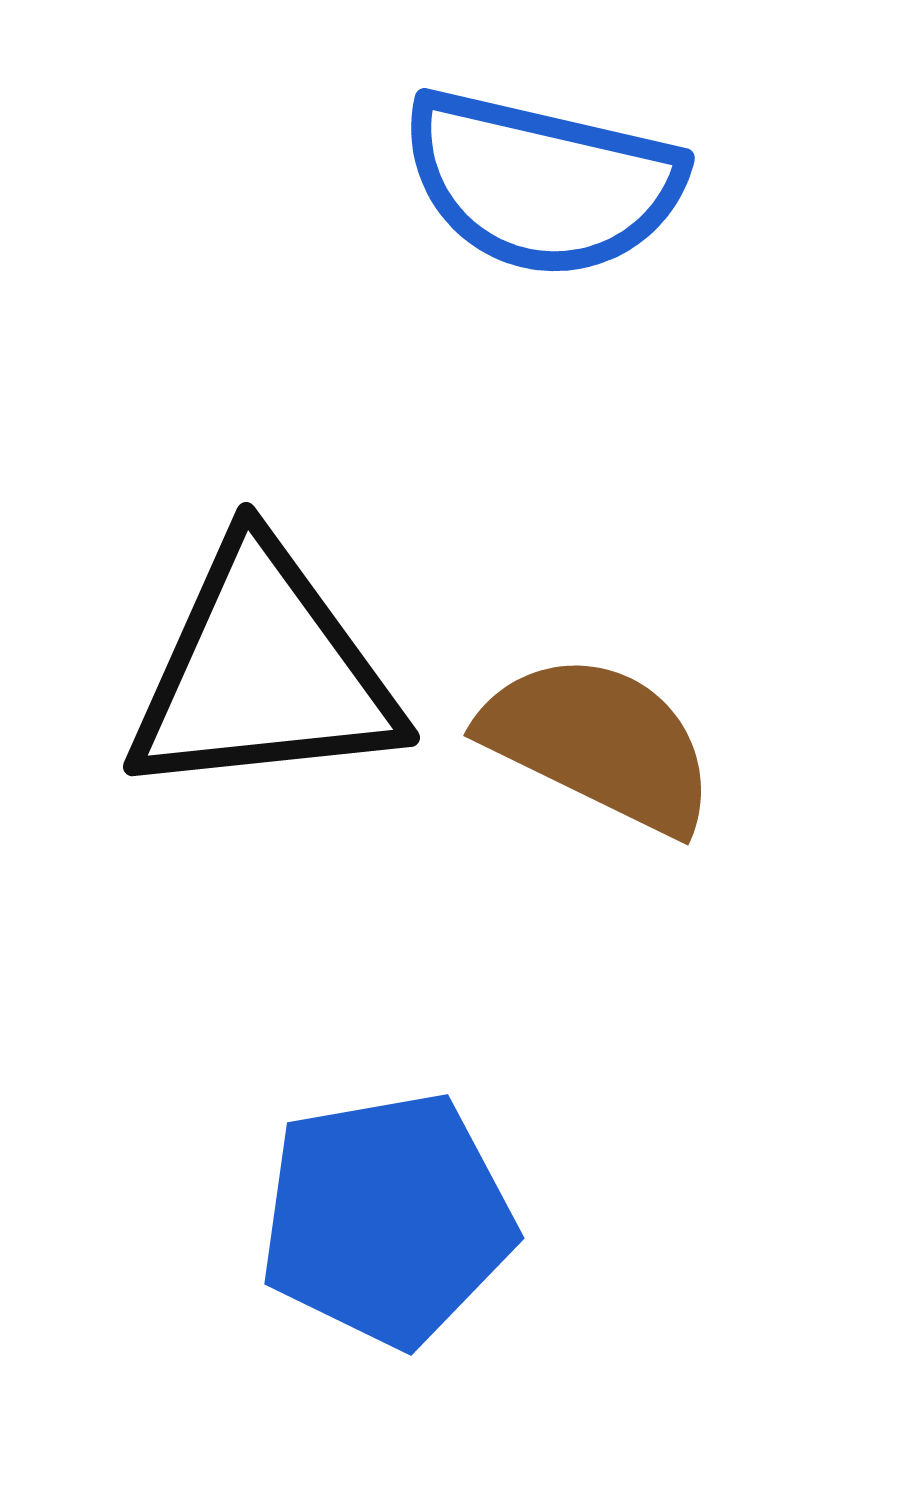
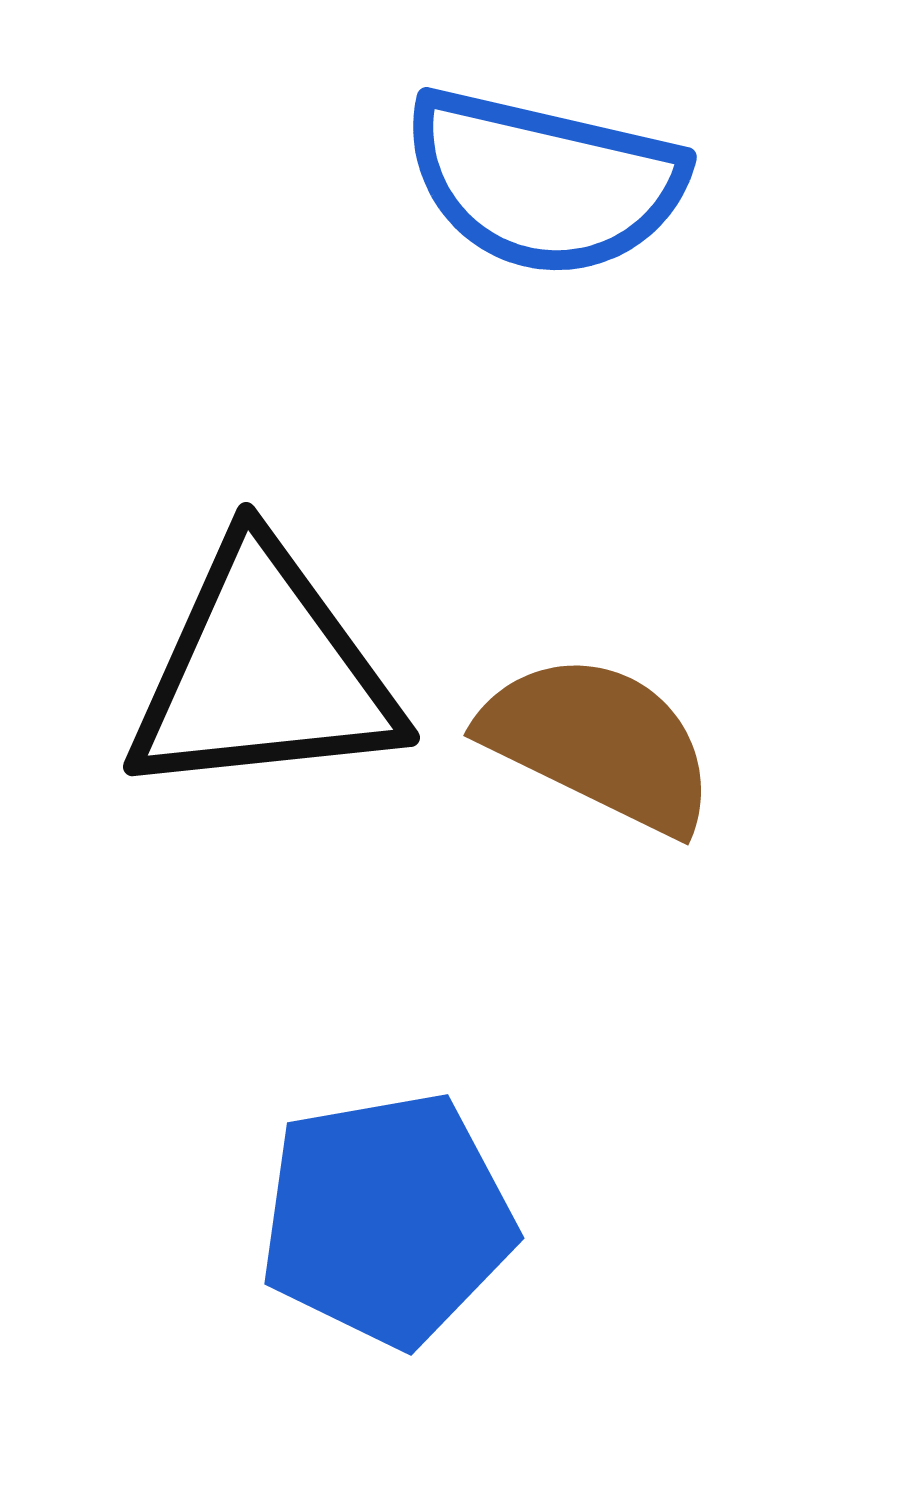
blue semicircle: moved 2 px right, 1 px up
